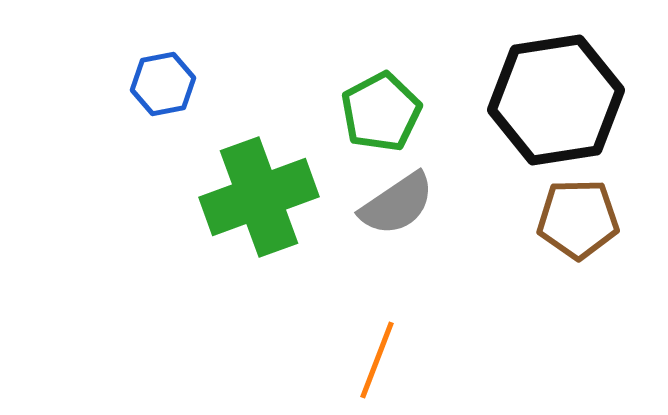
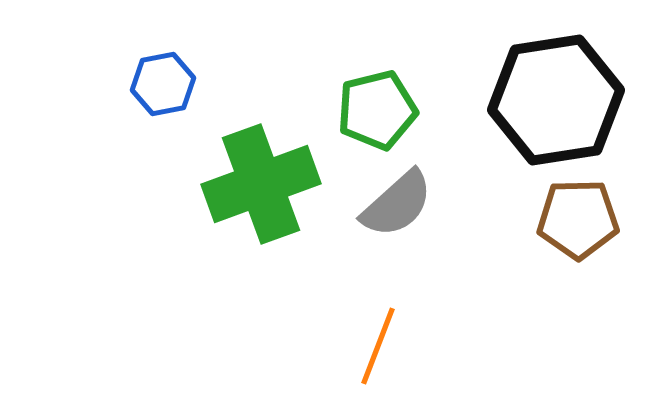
green pentagon: moved 4 px left, 2 px up; rotated 14 degrees clockwise
green cross: moved 2 px right, 13 px up
gray semicircle: rotated 8 degrees counterclockwise
orange line: moved 1 px right, 14 px up
